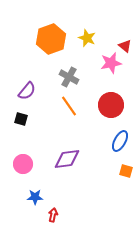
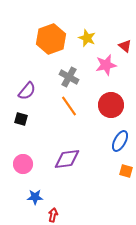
pink star: moved 5 px left, 2 px down
